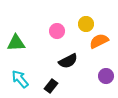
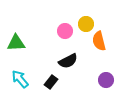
pink circle: moved 8 px right
orange semicircle: rotated 78 degrees counterclockwise
purple circle: moved 4 px down
black rectangle: moved 4 px up
